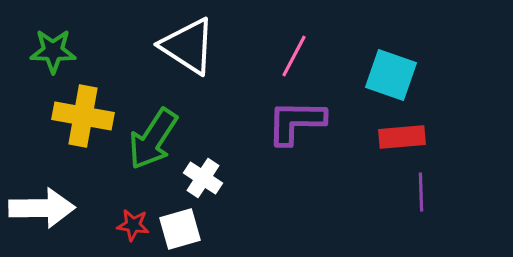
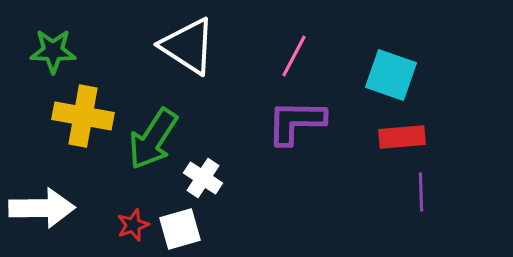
red star: rotated 28 degrees counterclockwise
